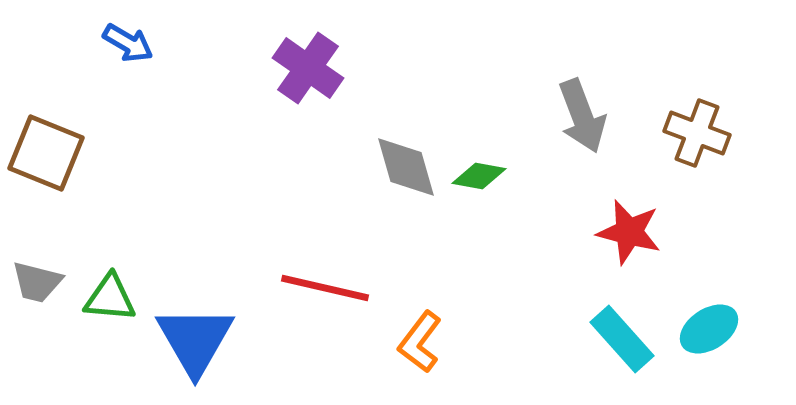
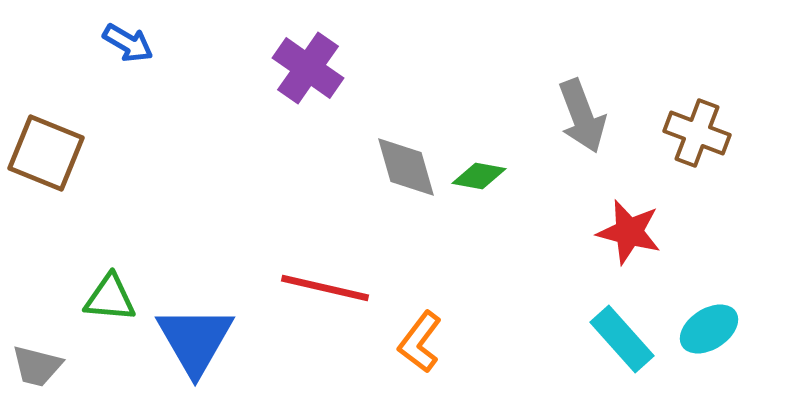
gray trapezoid: moved 84 px down
